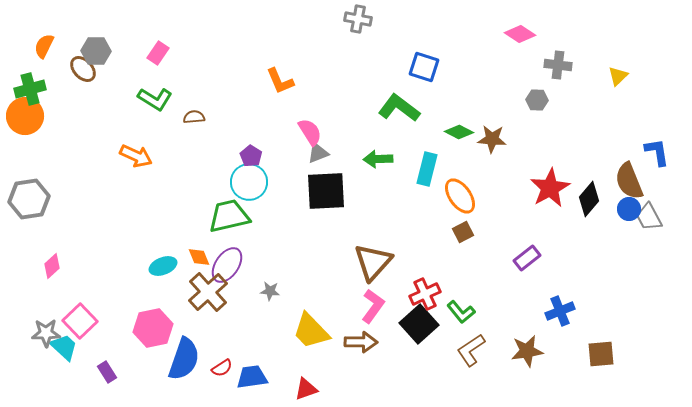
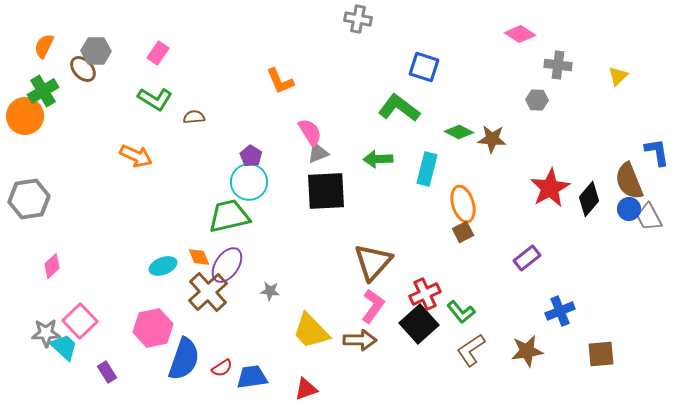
green cross at (30, 89): moved 13 px right, 2 px down; rotated 16 degrees counterclockwise
orange ellipse at (460, 196): moved 3 px right, 8 px down; rotated 18 degrees clockwise
brown arrow at (361, 342): moved 1 px left, 2 px up
